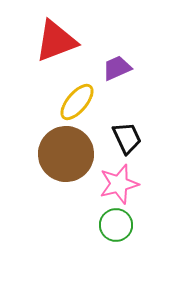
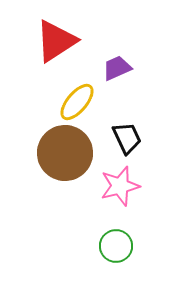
red triangle: rotated 12 degrees counterclockwise
brown circle: moved 1 px left, 1 px up
pink star: moved 1 px right, 2 px down
green circle: moved 21 px down
